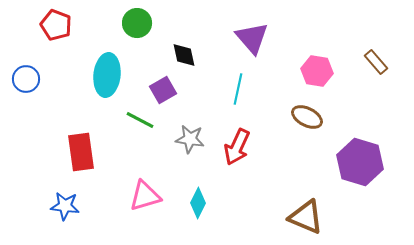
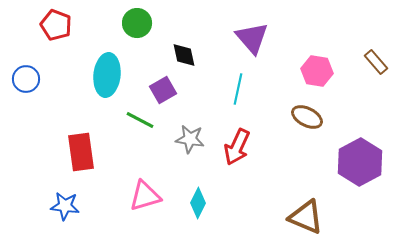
purple hexagon: rotated 15 degrees clockwise
